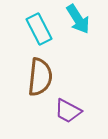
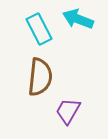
cyan arrow: rotated 144 degrees clockwise
purple trapezoid: rotated 92 degrees clockwise
